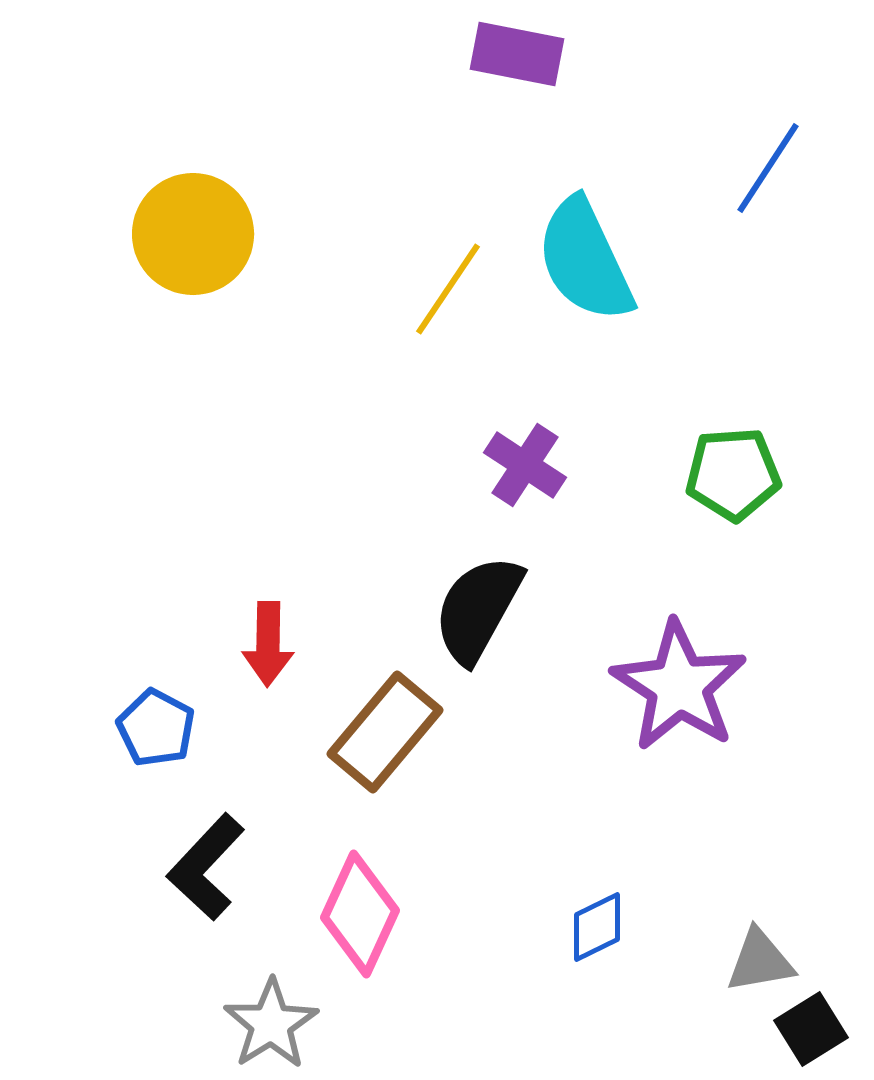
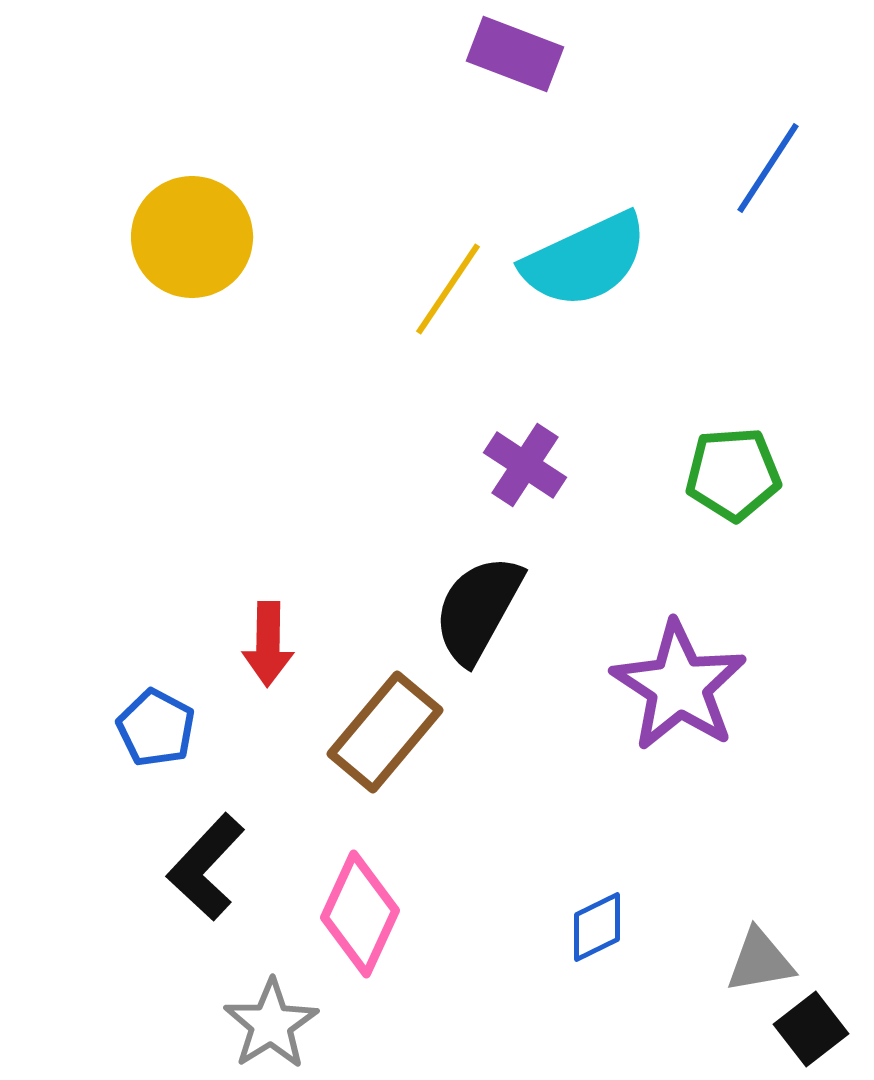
purple rectangle: moved 2 px left; rotated 10 degrees clockwise
yellow circle: moved 1 px left, 3 px down
cyan semicircle: rotated 90 degrees counterclockwise
black square: rotated 6 degrees counterclockwise
